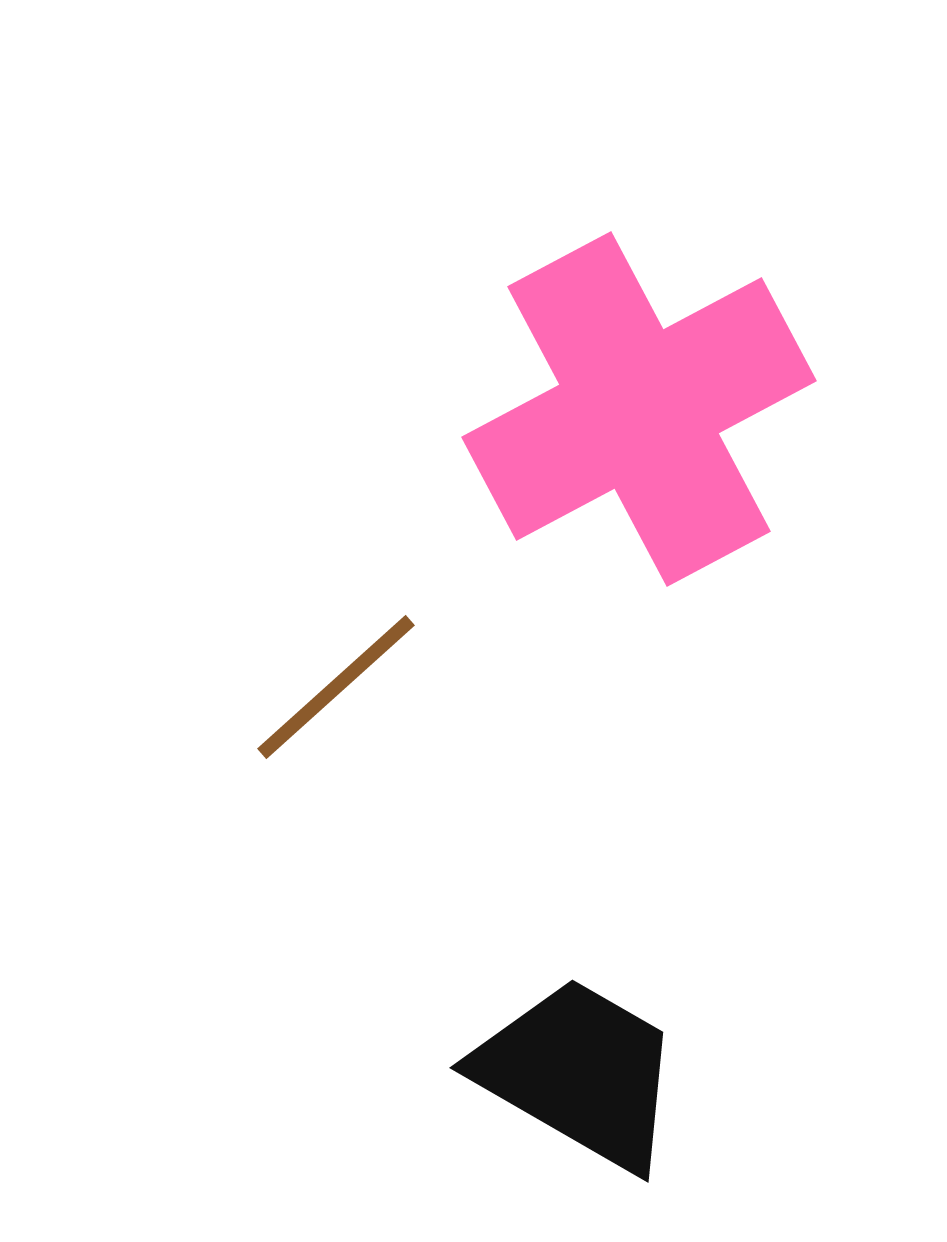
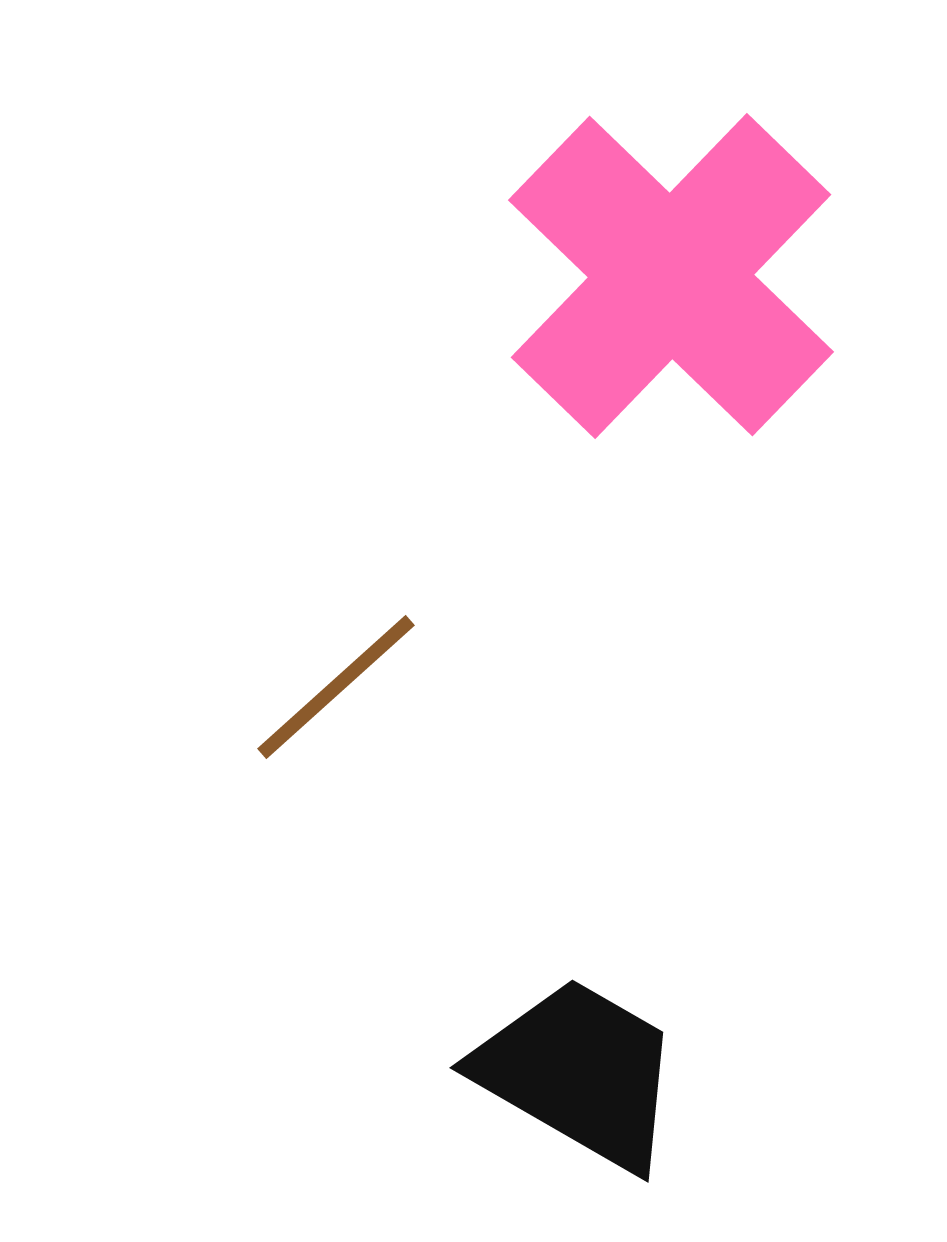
pink cross: moved 32 px right, 133 px up; rotated 18 degrees counterclockwise
